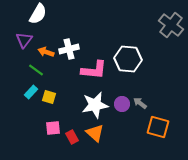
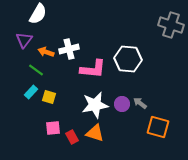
gray cross: rotated 20 degrees counterclockwise
pink L-shape: moved 1 px left, 1 px up
orange triangle: rotated 24 degrees counterclockwise
